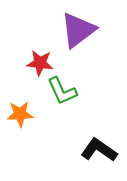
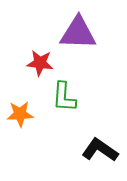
purple triangle: moved 3 px down; rotated 39 degrees clockwise
green L-shape: moved 2 px right, 6 px down; rotated 28 degrees clockwise
black L-shape: moved 1 px right
